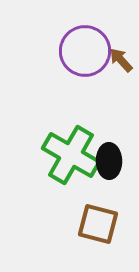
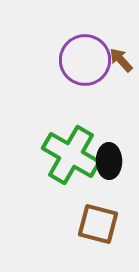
purple circle: moved 9 px down
